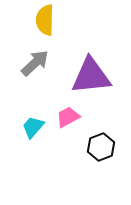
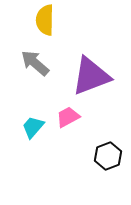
gray arrow: rotated 96 degrees counterclockwise
purple triangle: rotated 15 degrees counterclockwise
black hexagon: moved 7 px right, 9 px down
